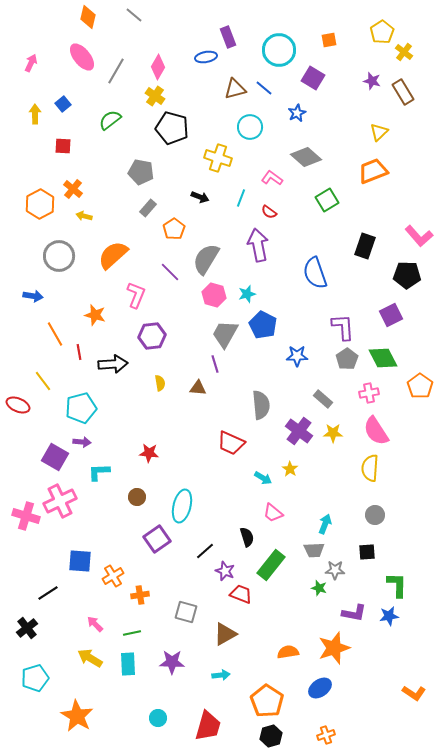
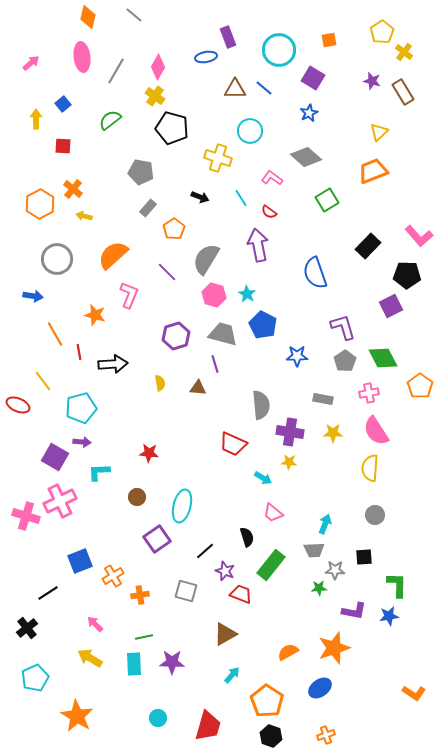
pink ellipse at (82, 57): rotated 32 degrees clockwise
pink arrow at (31, 63): rotated 24 degrees clockwise
brown triangle at (235, 89): rotated 15 degrees clockwise
blue star at (297, 113): moved 12 px right
yellow arrow at (35, 114): moved 1 px right, 5 px down
cyan circle at (250, 127): moved 4 px down
cyan line at (241, 198): rotated 54 degrees counterclockwise
black rectangle at (365, 246): moved 3 px right; rotated 25 degrees clockwise
gray circle at (59, 256): moved 2 px left, 3 px down
purple line at (170, 272): moved 3 px left
cyan star at (247, 294): rotated 24 degrees counterclockwise
pink L-shape at (136, 295): moved 7 px left
purple square at (391, 315): moved 9 px up
purple L-shape at (343, 327): rotated 12 degrees counterclockwise
gray trapezoid at (225, 334): moved 2 px left; rotated 76 degrees clockwise
purple hexagon at (152, 336): moved 24 px right; rotated 12 degrees counterclockwise
gray pentagon at (347, 359): moved 2 px left, 2 px down
gray rectangle at (323, 399): rotated 30 degrees counterclockwise
purple cross at (299, 431): moved 9 px left, 1 px down; rotated 28 degrees counterclockwise
red trapezoid at (231, 443): moved 2 px right, 1 px down
yellow star at (290, 469): moved 1 px left, 7 px up; rotated 28 degrees counterclockwise
black square at (367, 552): moved 3 px left, 5 px down
blue square at (80, 561): rotated 25 degrees counterclockwise
green star at (319, 588): rotated 21 degrees counterclockwise
gray square at (186, 612): moved 21 px up
purple L-shape at (354, 613): moved 2 px up
green line at (132, 633): moved 12 px right, 4 px down
orange semicircle at (288, 652): rotated 20 degrees counterclockwise
cyan rectangle at (128, 664): moved 6 px right
cyan arrow at (221, 675): moved 11 px right; rotated 42 degrees counterclockwise
cyan pentagon at (35, 678): rotated 8 degrees counterclockwise
black hexagon at (271, 736): rotated 25 degrees counterclockwise
